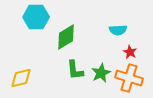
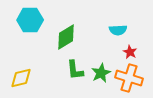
cyan hexagon: moved 6 px left, 3 px down
